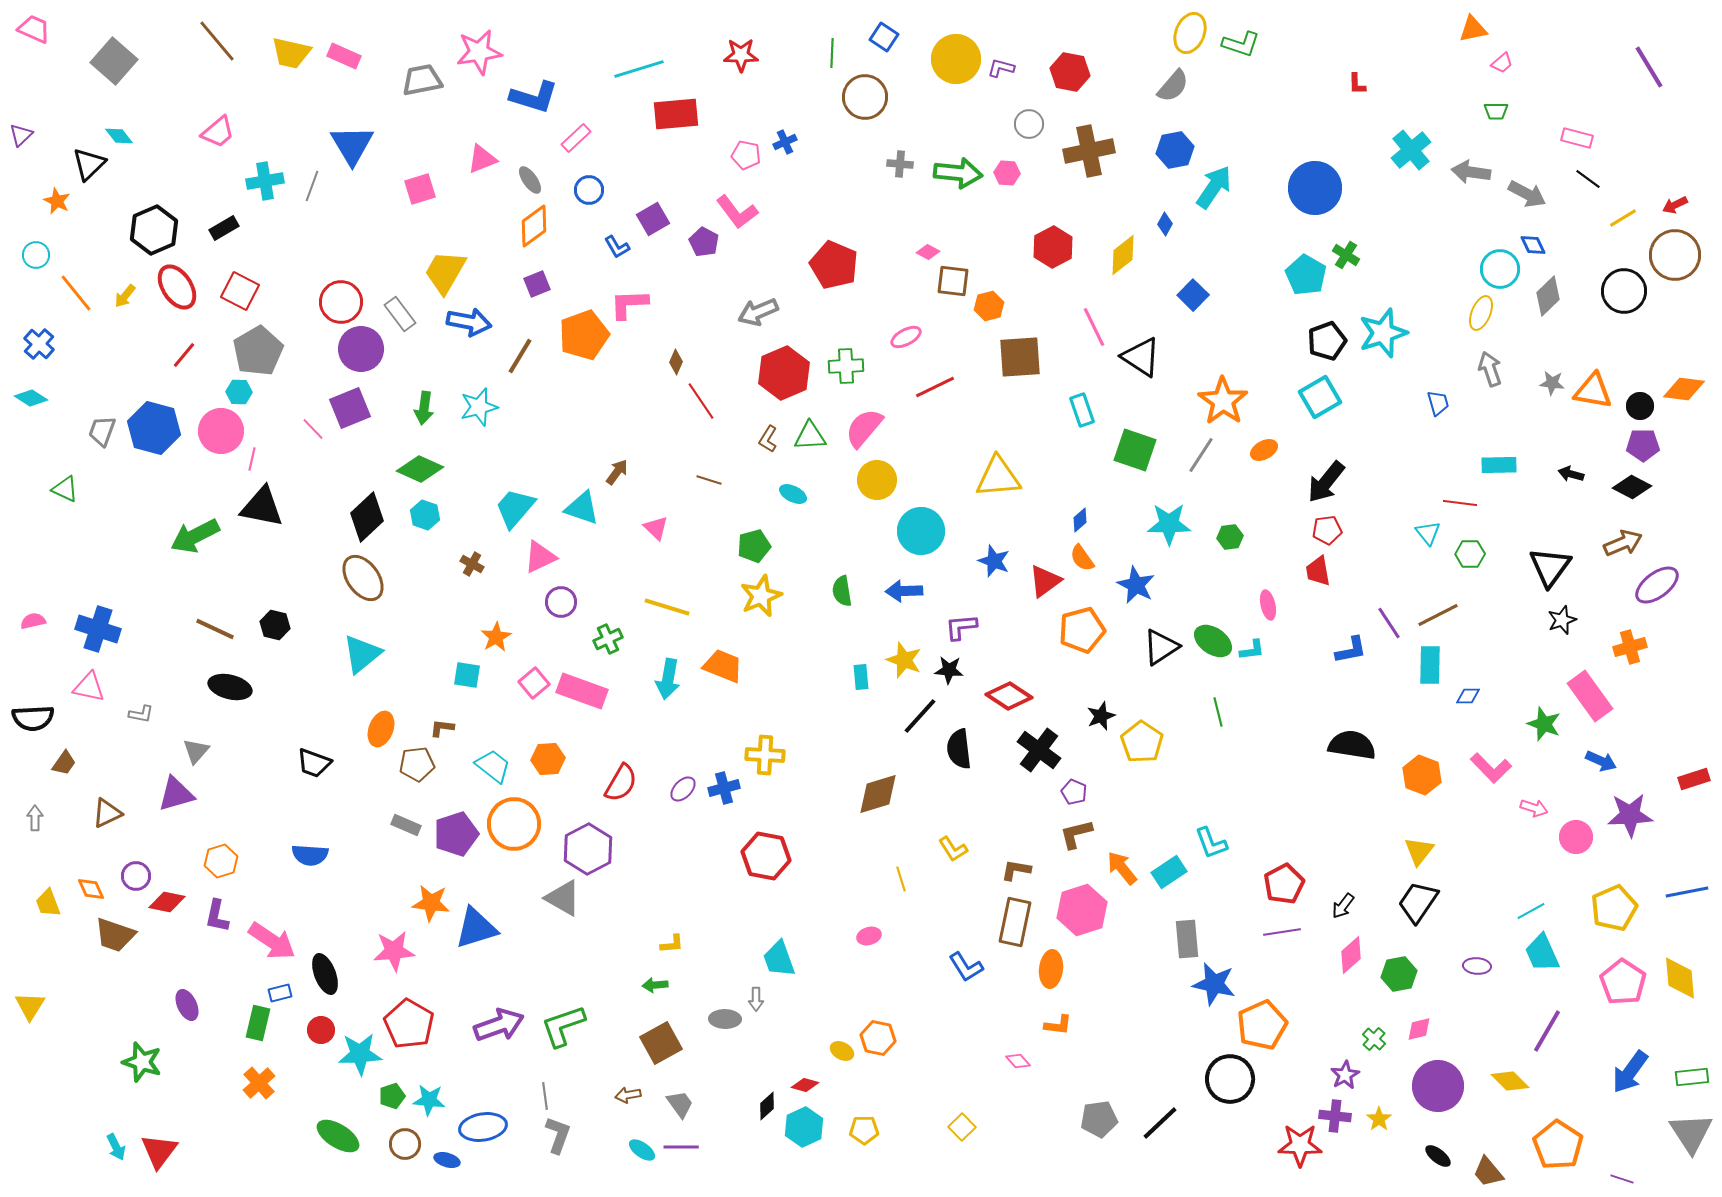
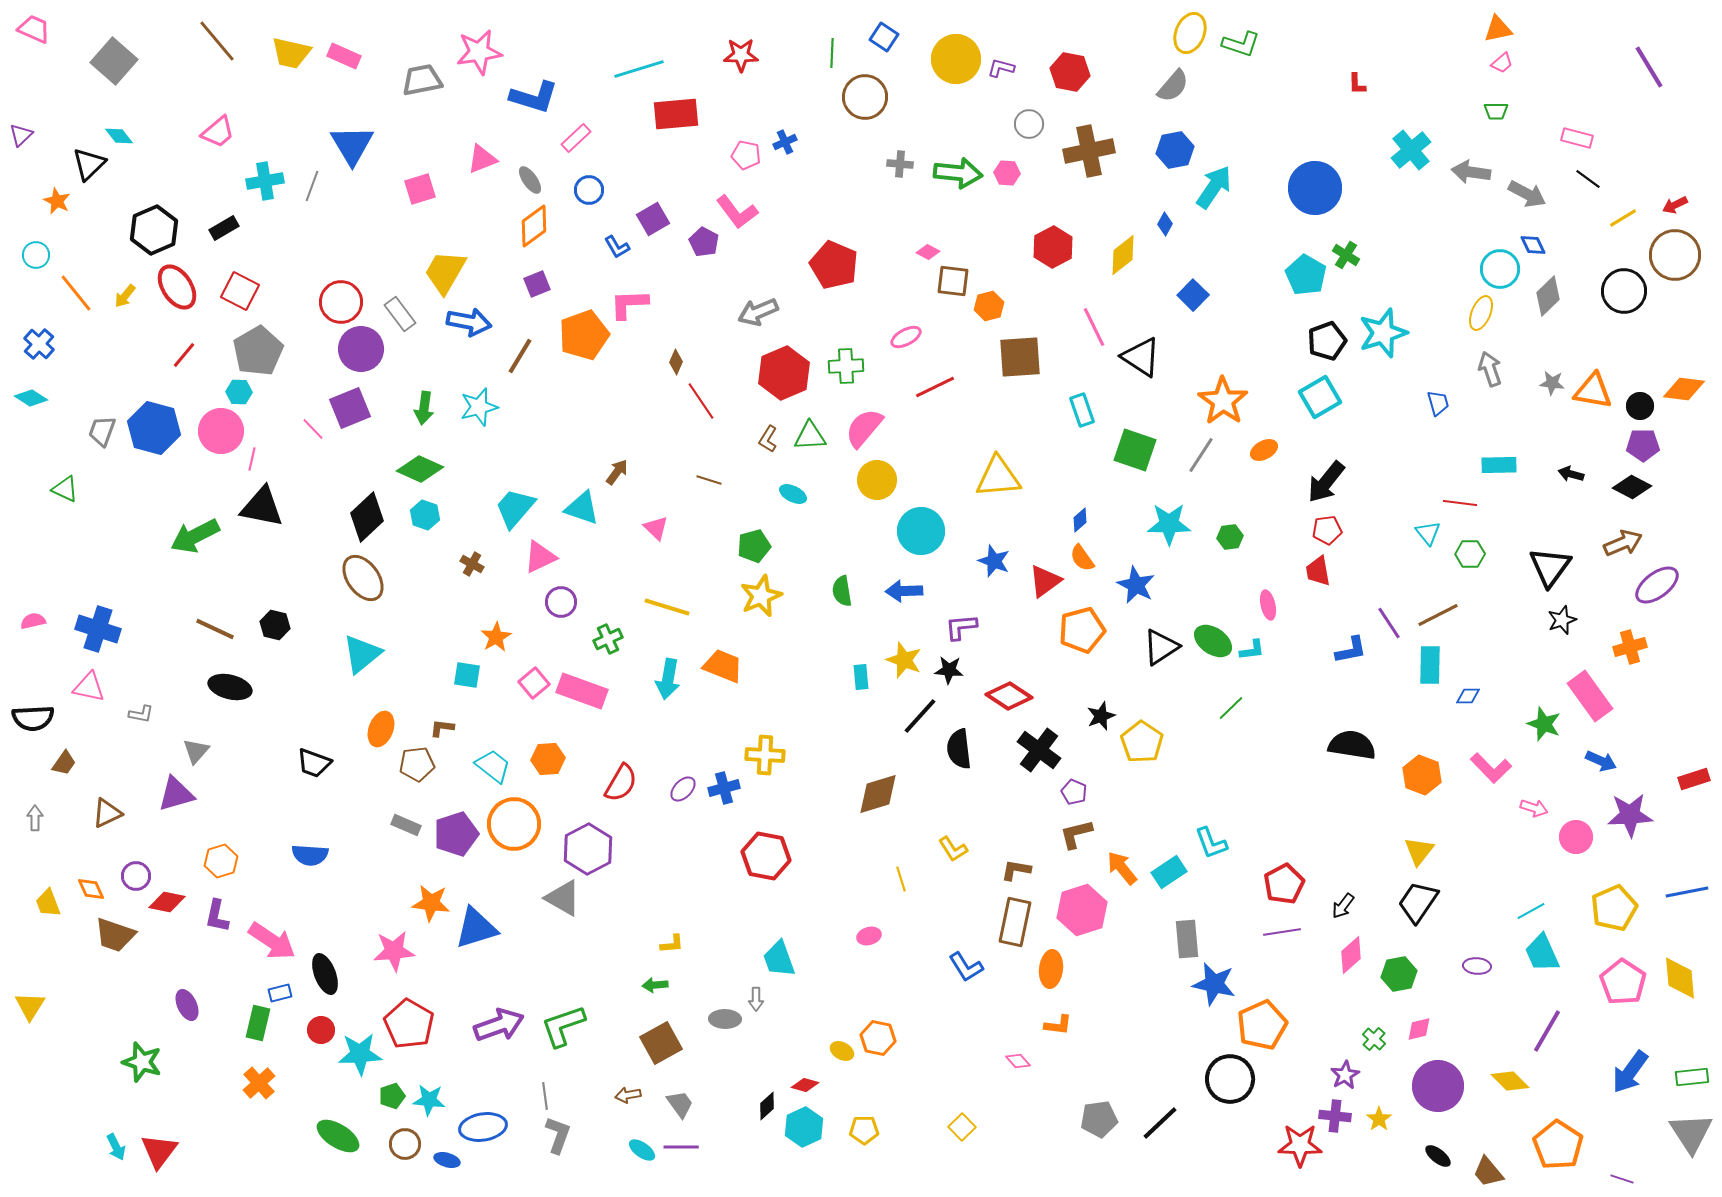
orange triangle at (1473, 29): moved 25 px right
green line at (1218, 712): moved 13 px right, 4 px up; rotated 60 degrees clockwise
